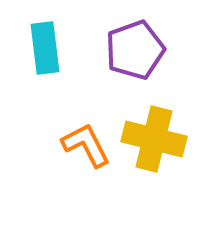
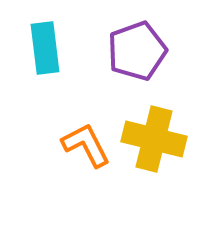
purple pentagon: moved 2 px right, 1 px down
